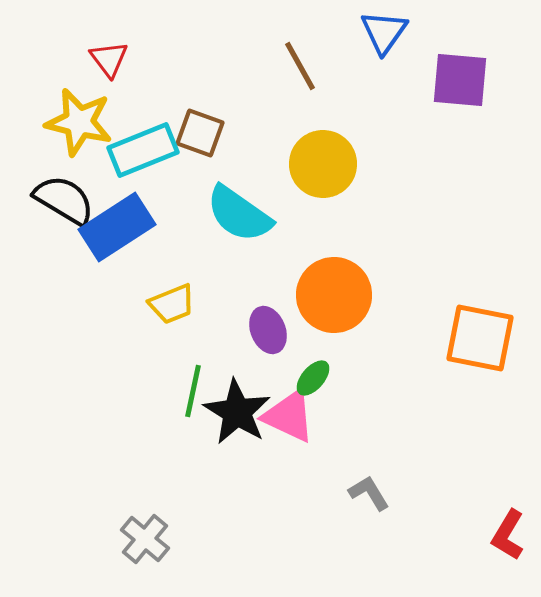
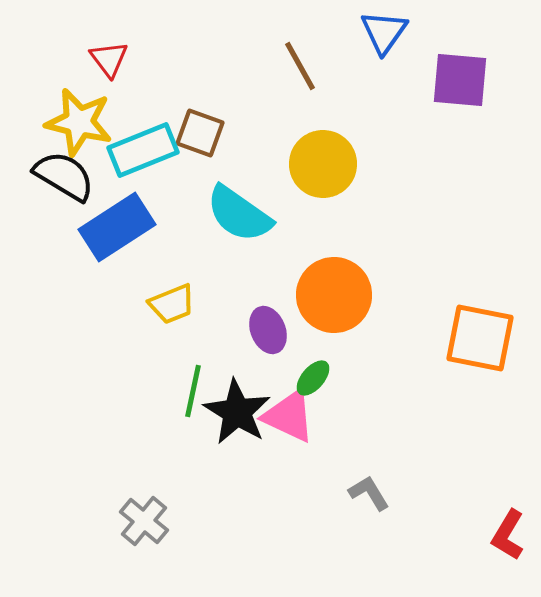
black semicircle: moved 24 px up
gray cross: moved 1 px left, 18 px up
